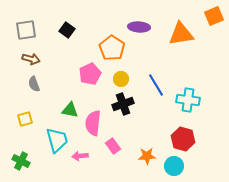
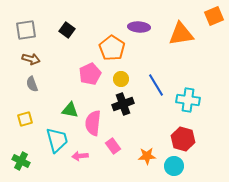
gray semicircle: moved 2 px left
